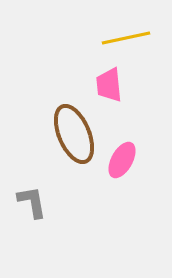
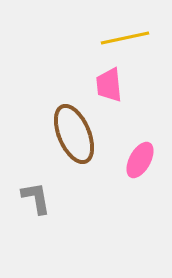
yellow line: moved 1 px left
pink ellipse: moved 18 px right
gray L-shape: moved 4 px right, 4 px up
